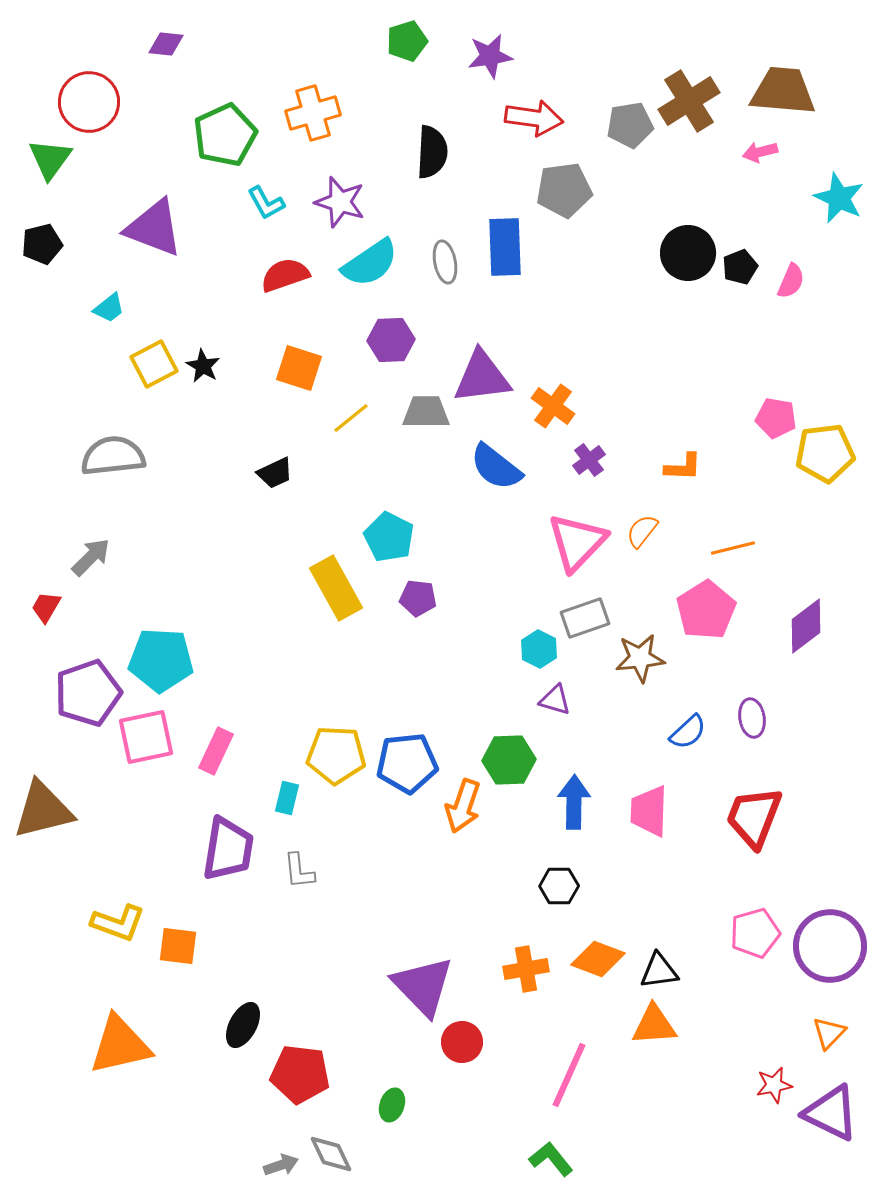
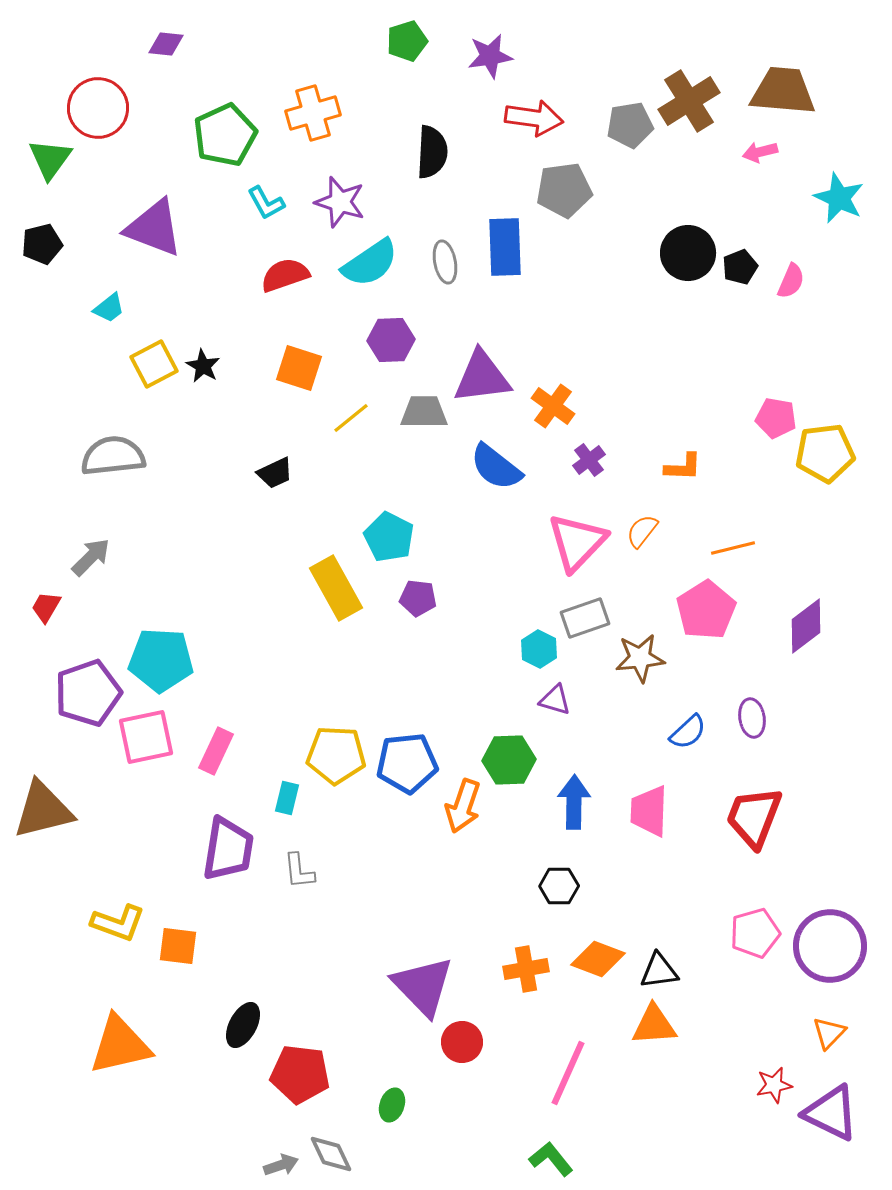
red circle at (89, 102): moved 9 px right, 6 px down
gray trapezoid at (426, 412): moved 2 px left
pink line at (569, 1075): moved 1 px left, 2 px up
